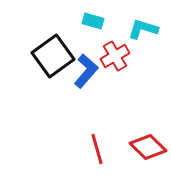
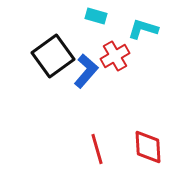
cyan rectangle: moved 3 px right, 5 px up
red diamond: rotated 42 degrees clockwise
